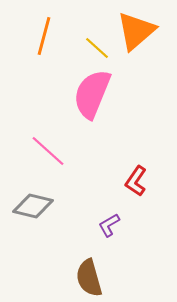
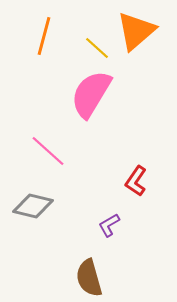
pink semicircle: moved 1 px left; rotated 9 degrees clockwise
